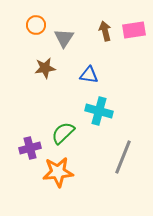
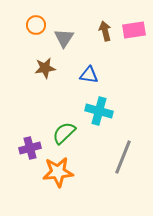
green semicircle: moved 1 px right
